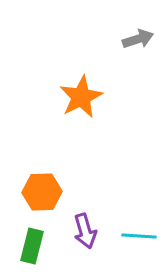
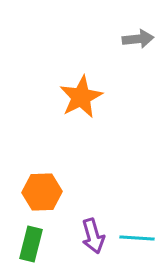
gray arrow: rotated 12 degrees clockwise
purple arrow: moved 8 px right, 5 px down
cyan line: moved 2 px left, 2 px down
green rectangle: moved 1 px left, 2 px up
